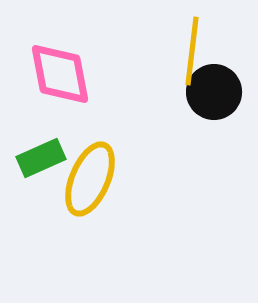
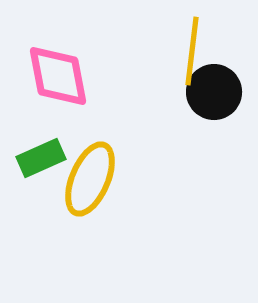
pink diamond: moved 2 px left, 2 px down
